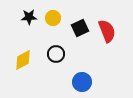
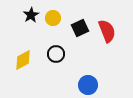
black star: moved 2 px right, 2 px up; rotated 28 degrees counterclockwise
blue circle: moved 6 px right, 3 px down
